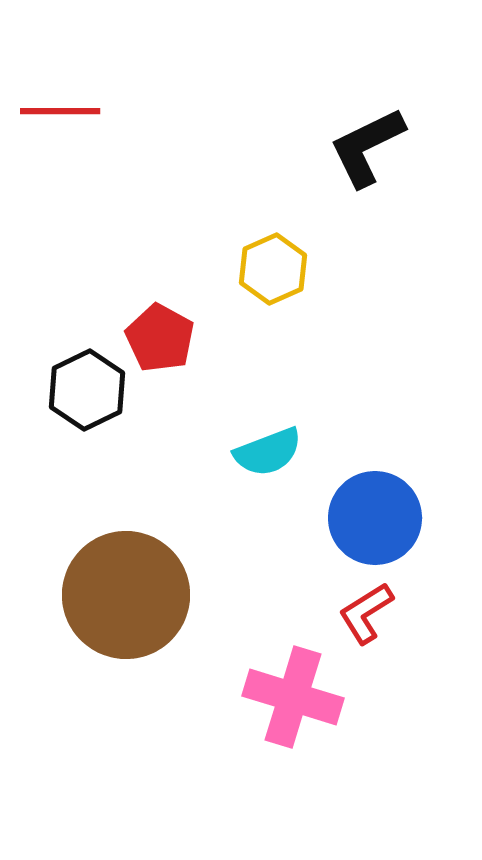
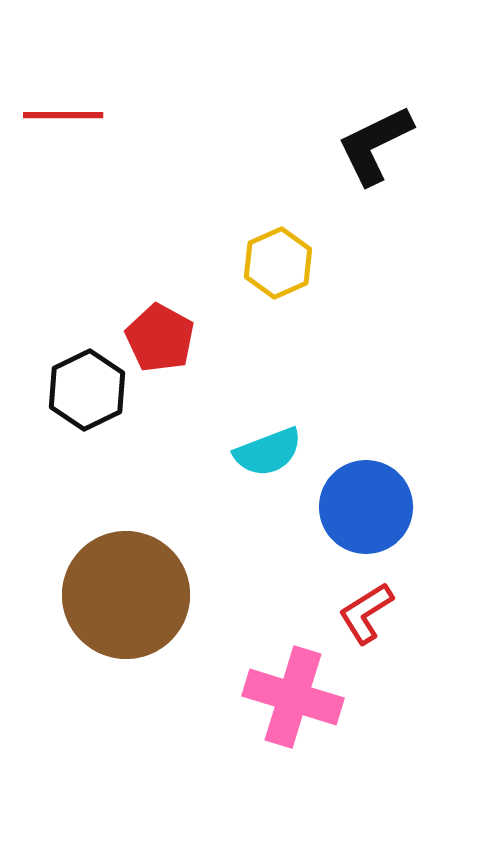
red line: moved 3 px right, 4 px down
black L-shape: moved 8 px right, 2 px up
yellow hexagon: moved 5 px right, 6 px up
blue circle: moved 9 px left, 11 px up
